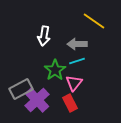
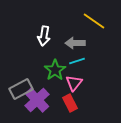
gray arrow: moved 2 px left, 1 px up
